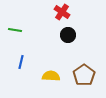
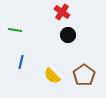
yellow semicircle: moved 1 px right; rotated 138 degrees counterclockwise
